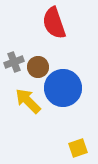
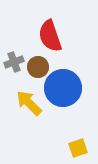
red semicircle: moved 4 px left, 13 px down
yellow arrow: moved 1 px right, 2 px down
